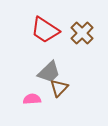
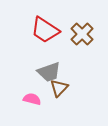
brown cross: moved 1 px down
gray trapezoid: rotated 25 degrees clockwise
pink semicircle: rotated 18 degrees clockwise
